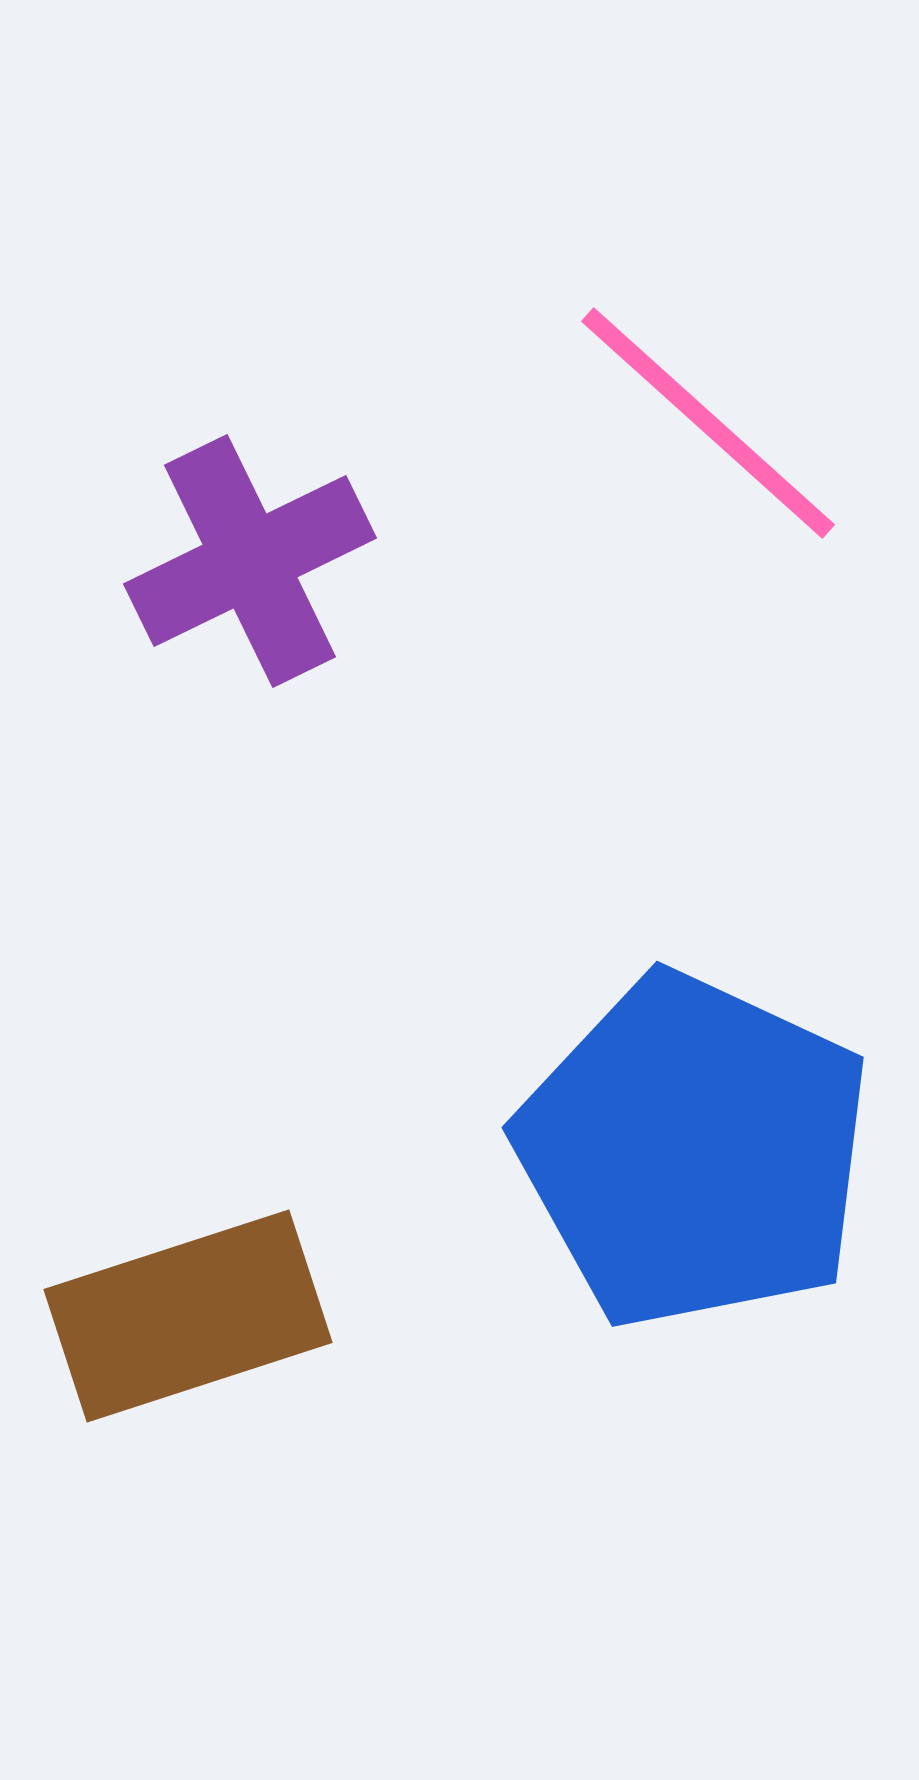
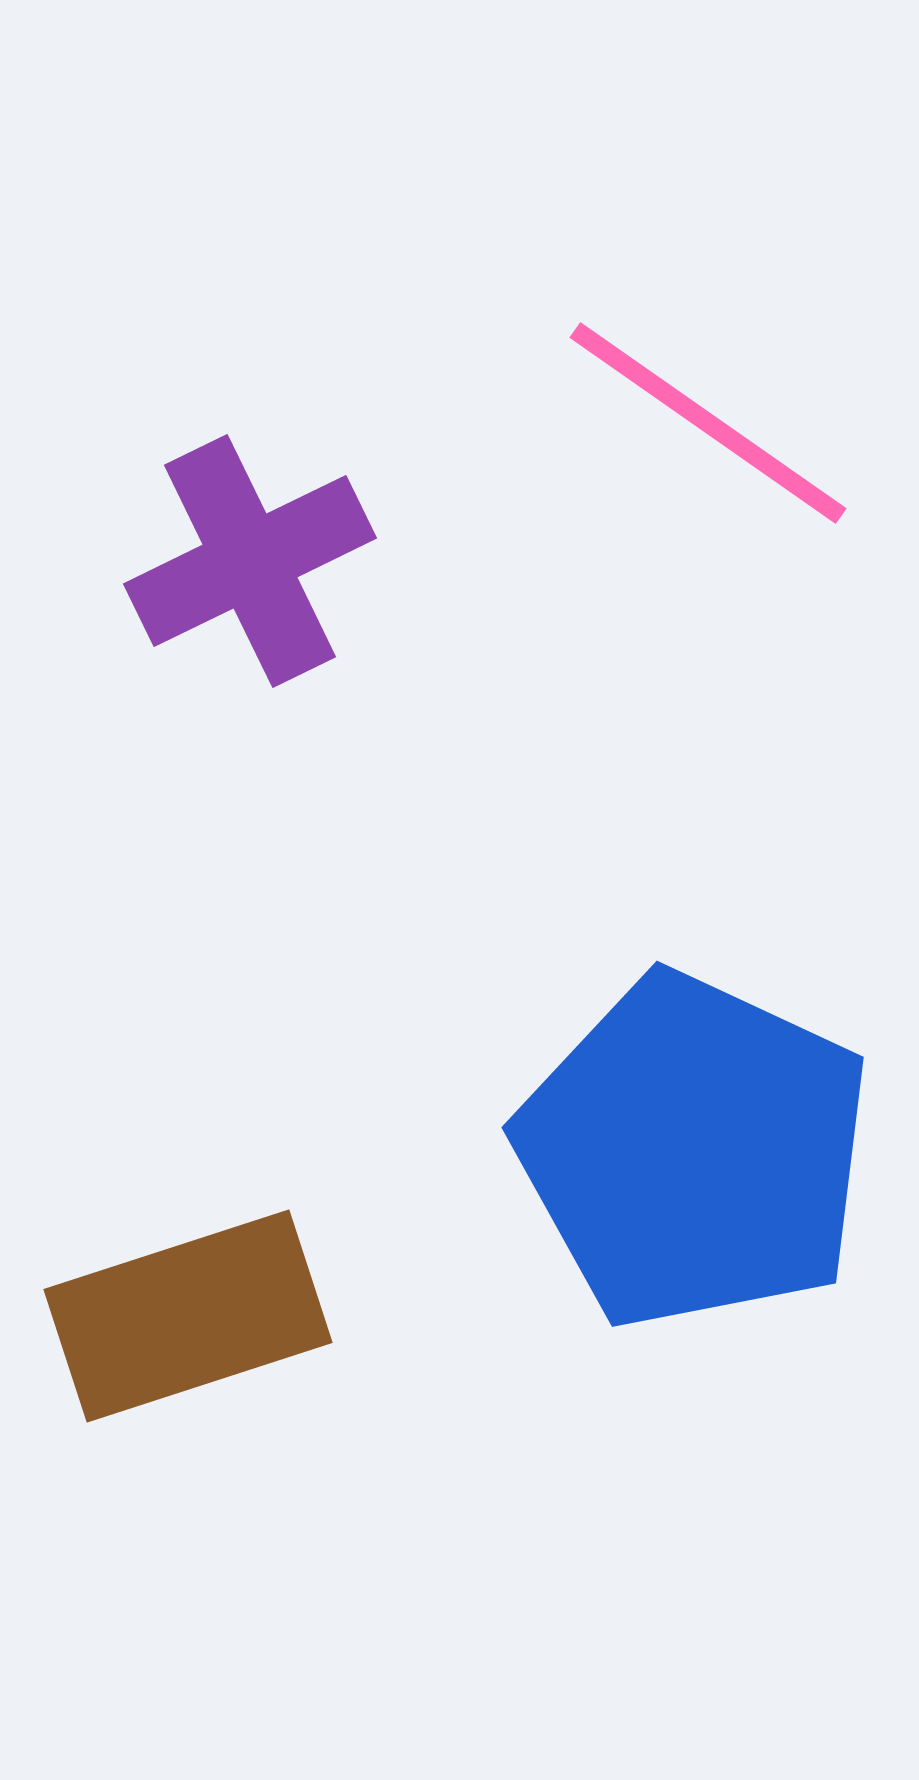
pink line: rotated 7 degrees counterclockwise
